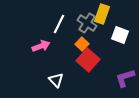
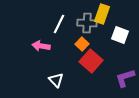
gray cross: rotated 30 degrees counterclockwise
pink arrow: rotated 150 degrees counterclockwise
red square: moved 3 px right, 1 px down
